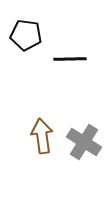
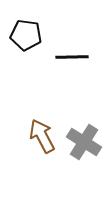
black line: moved 2 px right, 2 px up
brown arrow: rotated 20 degrees counterclockwise
